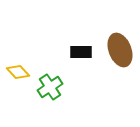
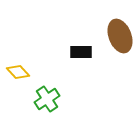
brown ellipse: moved 14 px up
green cross: moved 3 px left, 12 px down
